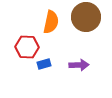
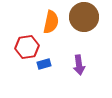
brown circle: moved 2 px left
red hexagon: rotated 10 degrees counterclockwise
purple arrow: rotated 84 degrees clockwise
